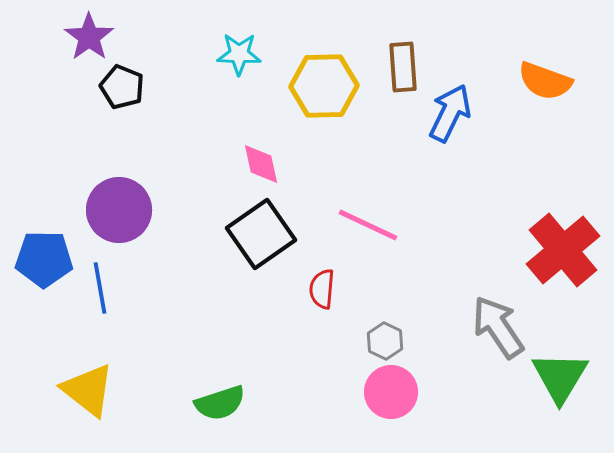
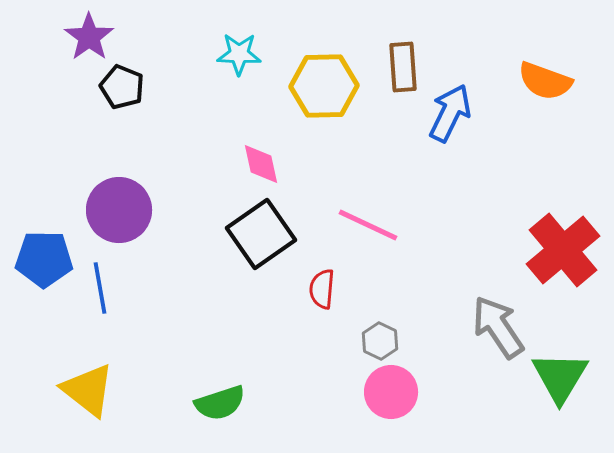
gray hexagon: moved 5 px left
